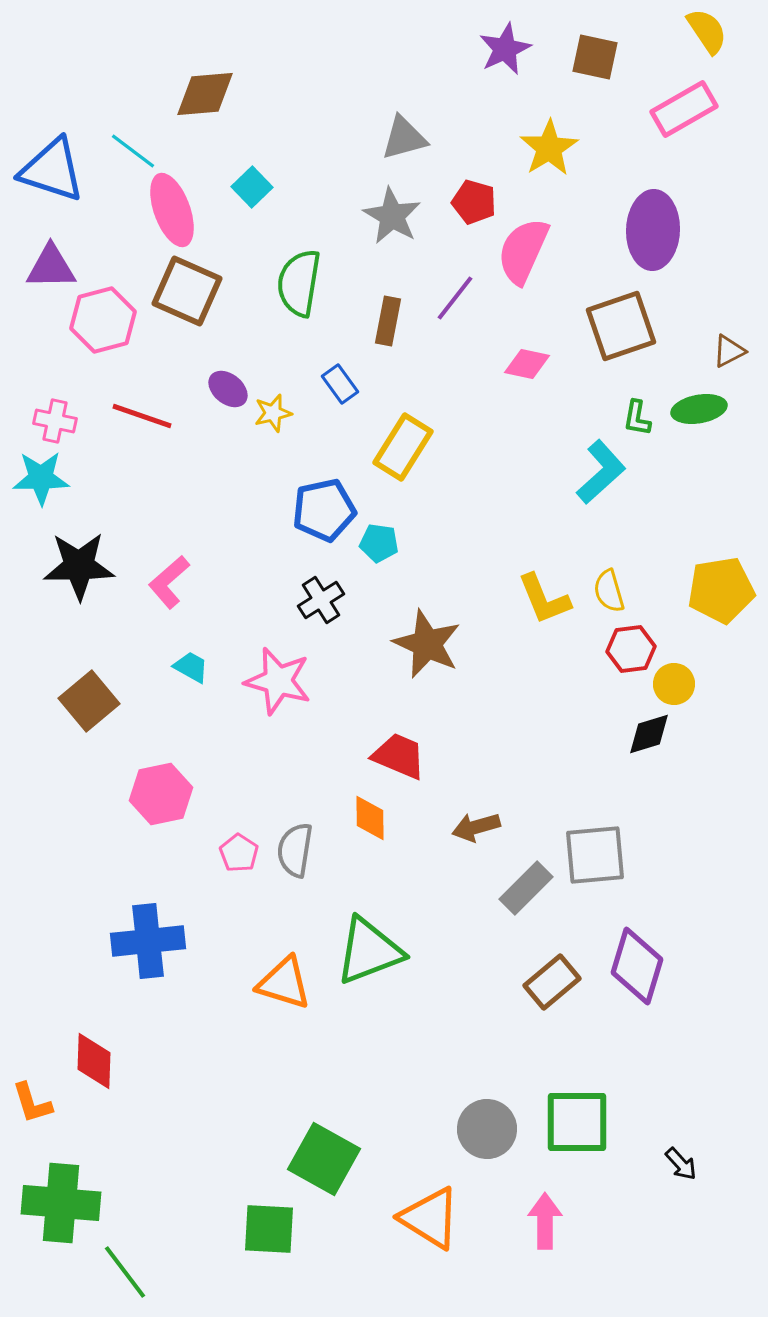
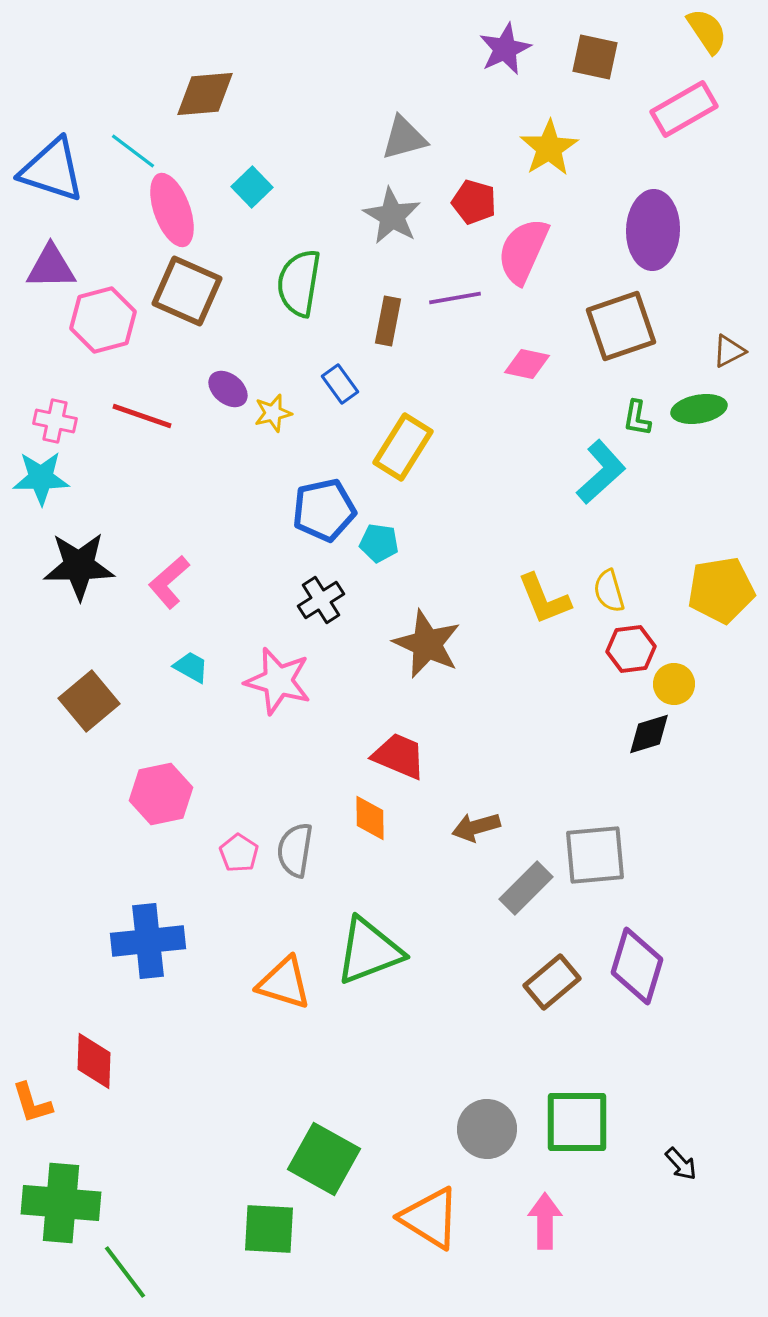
purple line at (455, 298): rotated 42 degrees clockwise
